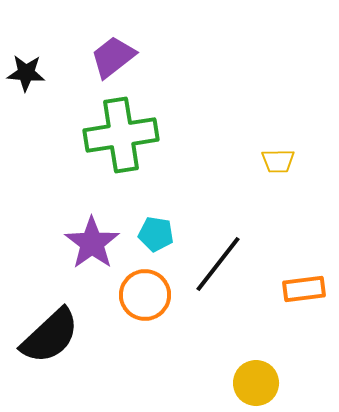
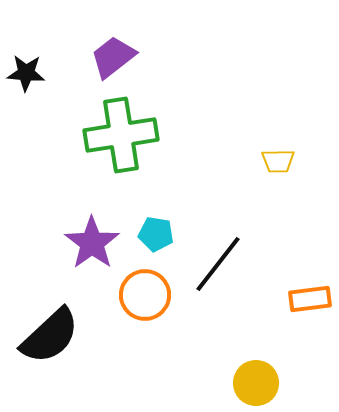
orange rectangle: moved 6 px right, 10 px down
